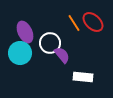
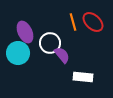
orange line: moved 1 px left, 1 px up; rotated 18 degrees clockwise
cyan circle: moved 2 px left
